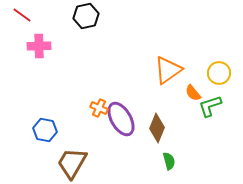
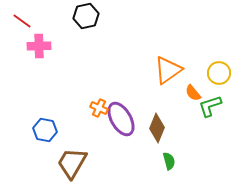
red line: moved 6 px down
